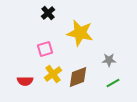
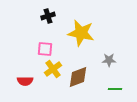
black cross: moved 3 px down; rotated 24 degrees clockwise
yellow star: moved 1 px right
pink square: rotated 21 degrees clockwise
yellow cross: moved 5 px up
green line: moved 2 px right, 6 px down; rotated 32 degrees clockwise
